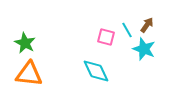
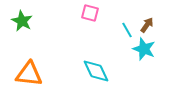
pink square: moved 16 px left, 24 px up
green star: moved 3 px left, 22 px up
